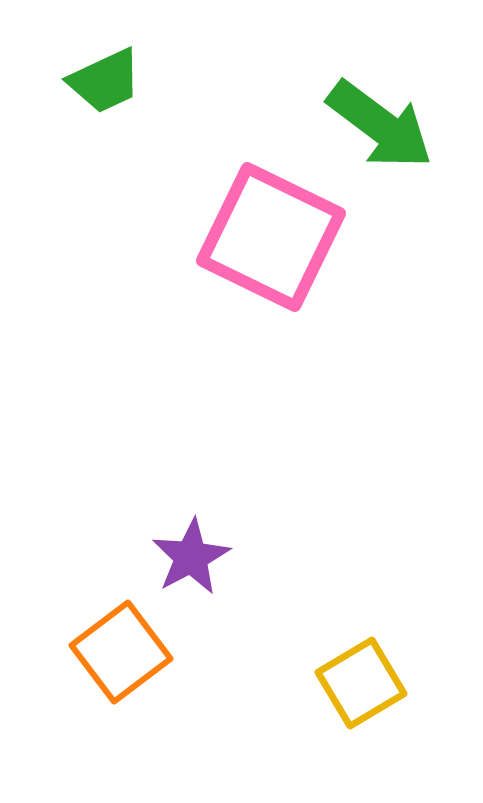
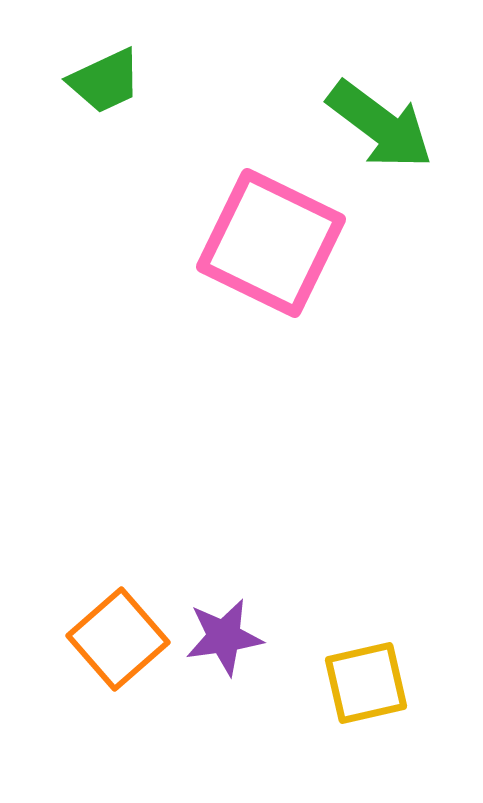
pink square: moved 6 px down
purple star: moved 33 px right, 80 px down; rotated 20 degrees clockwise
orange square: moved 3 px left, 13 px up; rotated 4 degrees counterclockwise
yellow square: moved 5 px right; rotated 18 degrees clockwise
